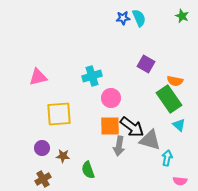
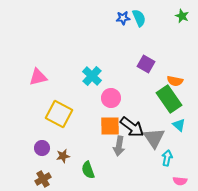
cyan cross: rotated 30 degrees counterclockwise
yellow square: rotated 32 degrees clockwise
gray triangle: moved 4 px right, 2 px up; rotated 40 degrees clockwise
brown star: rotated 16 degrees counterclockwise
